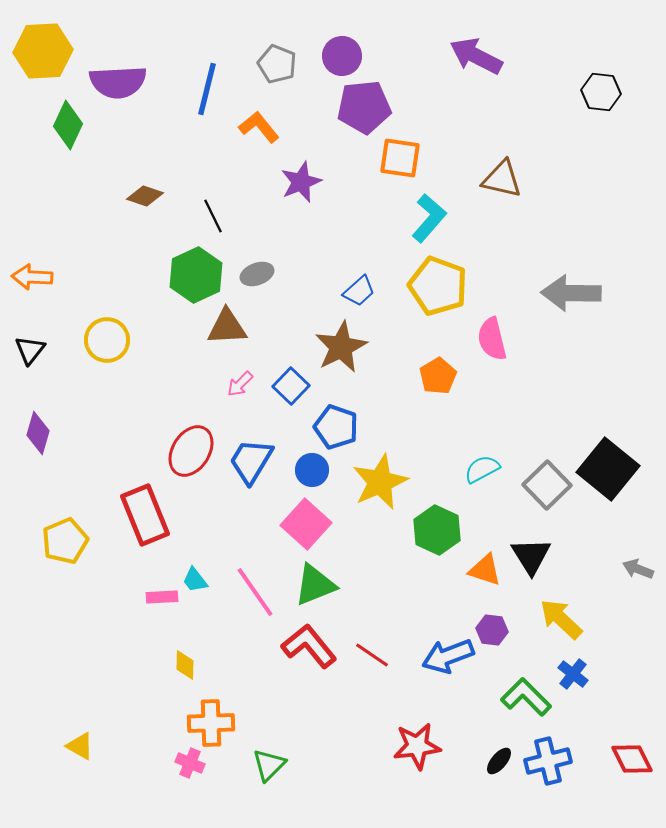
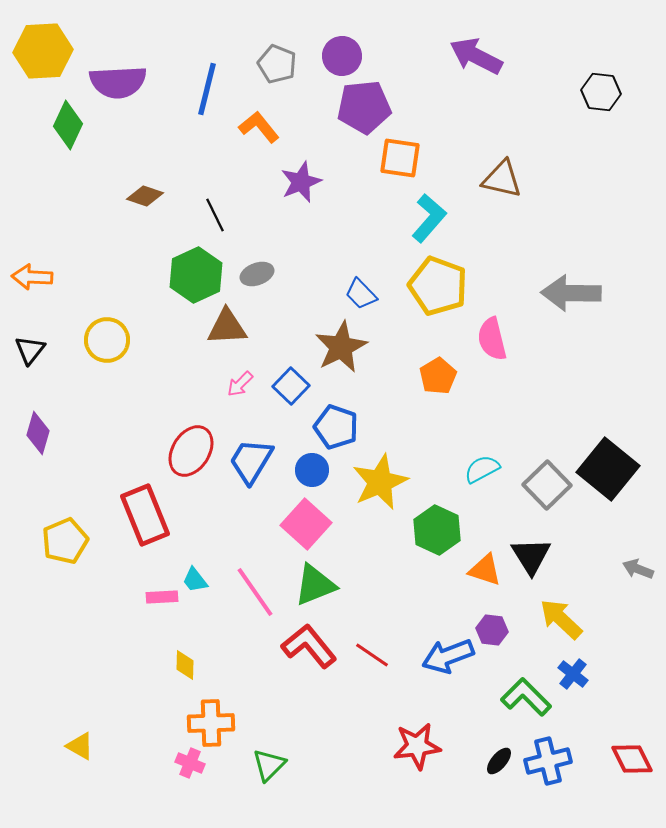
black line at (213, 216): moved 2 px right, 1 px up
blue trapezoid at (359, 291): moved 2 px right, 3 px down; rotated 88 degrees clockwise
